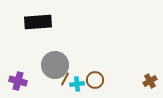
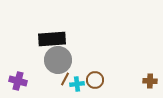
black rectangle: moved 14 px right, 17 px down
gray circle: moved 3 px right, 5 px up
brown cross: rotated 32 degrees clockwise
